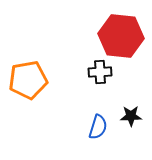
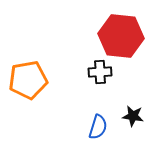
black star: moved 2 px right; rotated 10 degrees clockwise
